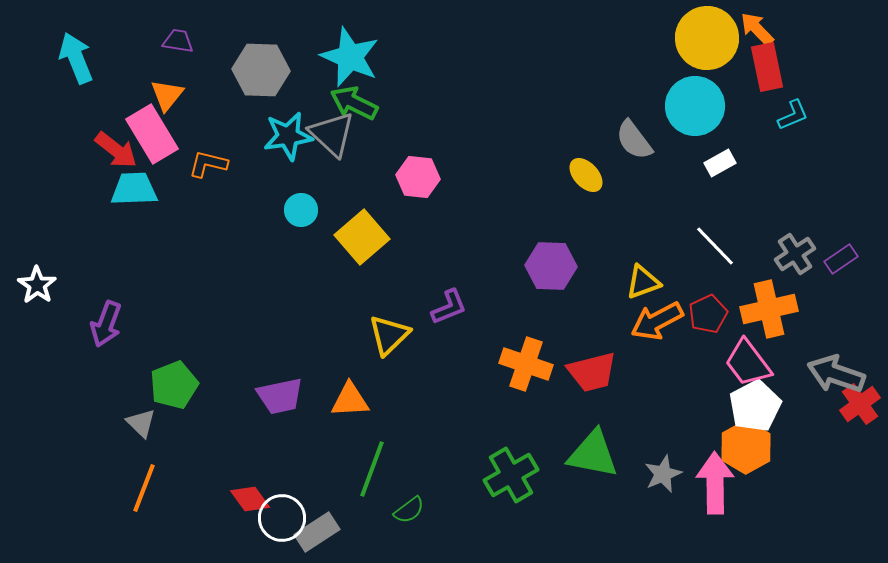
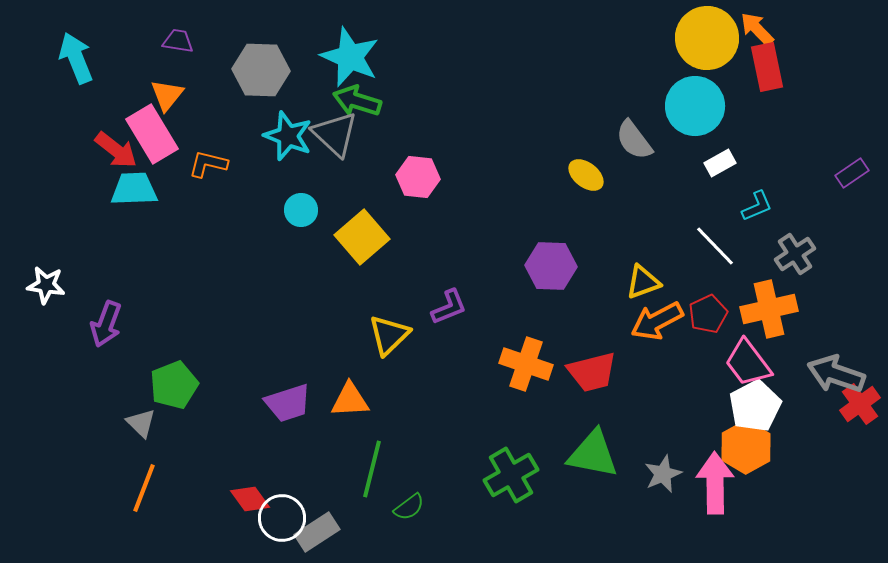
green arrow at (354, 103): moved 3 px right, 2 px up; rotated 9 degrees counterclockwise
cyan L-shape at (793, 115): moved 36 px left, 91 px down
gray triangle at (332, 134): moved 3 px right
cyan star at (288, 136): rotated 30 degrees clockwise
yellow ellipse at (586, 175): rotated 9 degrees counterclockwise
purple rectangle at (841, 259): moved 11 px right, 86 px up
white star at (37, 285): moved 9 px right; rotated 27 degrees counterclockwise
purple trapezoid at (280, 396): moved 8 px right, 7 px down; rotated 6 degrees counterclockwise
green line at (372, 469): rotated 6 degrees counterclockwise
green semicircle at (409, 510): moved 3 px up
